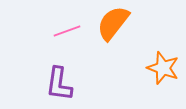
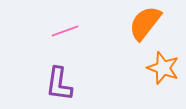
orange semicircle: moved 32 px right
pink line: moved 2 px left
